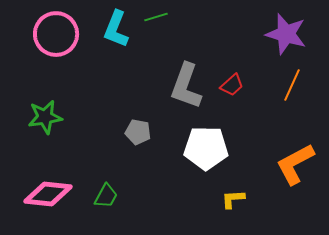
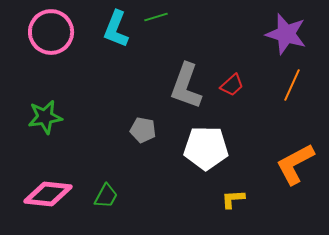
pink circle: moved 5 px left, 2 px up
gray pentagon: moved 5 px right, 2 px up
